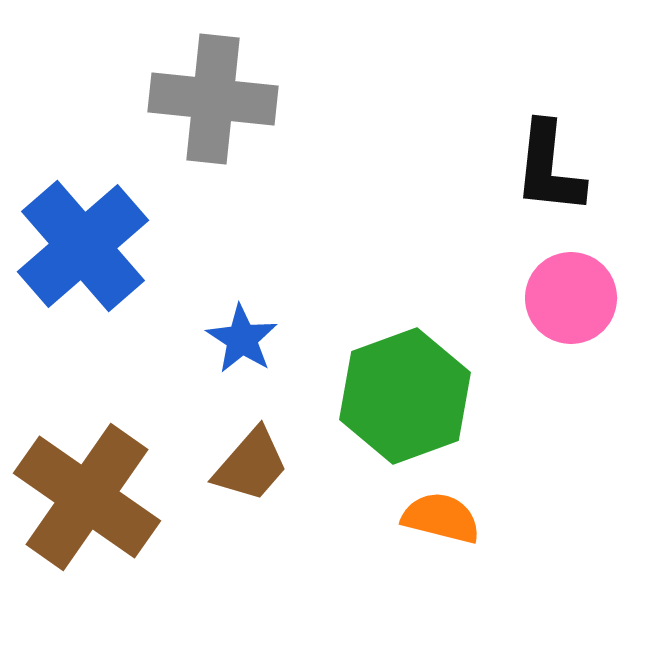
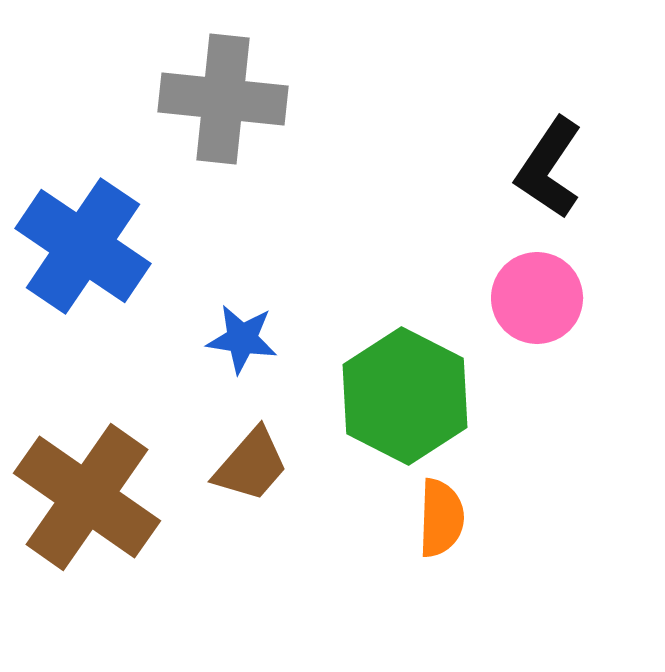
gray cross: moved 10 px right
black L-shape: rotated 28 degrees clockwise
blue cross: rotated 15 degrees counterclockwise
pink circle: moved 34 px left
blue star: rotated 24 degrees counterclockwise
green hexagon: rotated 13 degrees counterclockwise
orange semicircle: rotated 78 degrees clockwise
